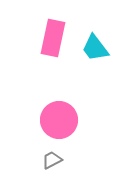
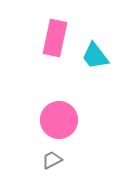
pink rectangle: moved 2 px right
cyan trapezoid: moved 8 px down
